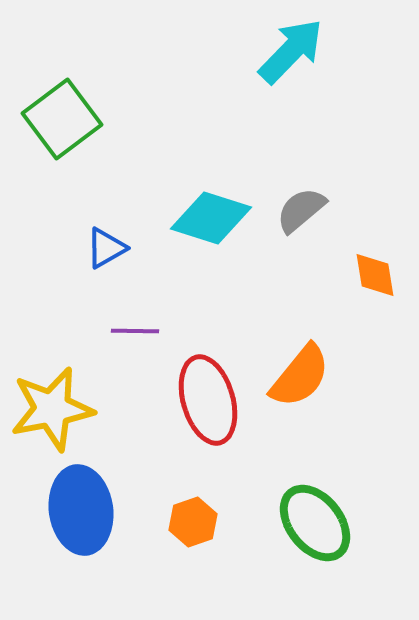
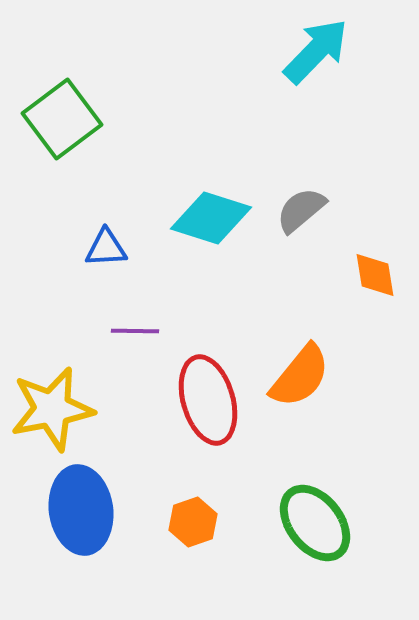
cyan arrow: moved 25 px right
blue triangle: rotated 27 degrees clockwise
